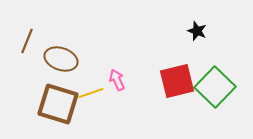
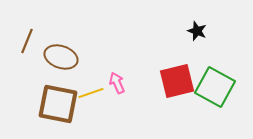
brown ellipse: moved 2 px up
pink arrow: moved 3 px down
green square: rotated 15 degrees counterclockwise
brown square: rotated 6 degrees counterclockwise
